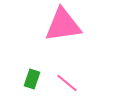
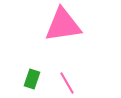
pink line: rotated 20 degrees clockwise
